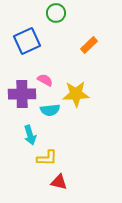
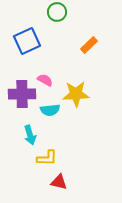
green circle: moved 1 px right, 1 px up
